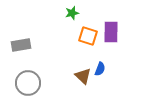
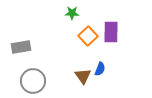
green star: rotated 16 degrees clockwise
orange square: rotated 30 degrees clockwise
gray rectangle: moved 2 px down
brown triangle: rotated 12 degrees clockwise
gray circle: moved 5 px right, 2 px up
